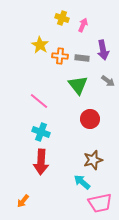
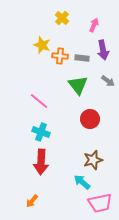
yellow cross: rotated 24 degrees clockwise
pink arrow: moved 11 px right
yellow star: moved 2 px right; rotated 12 degrees counterclockwise
orange arrow: moved 9 px right
